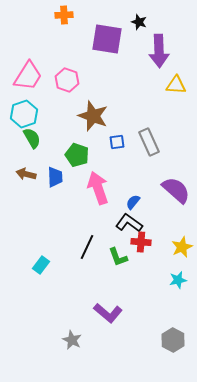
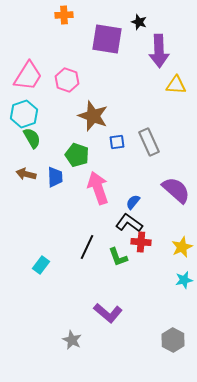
cyan star: moved 6 px right
